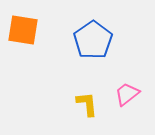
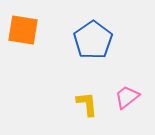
pink trapezoid: moved 3 px down
